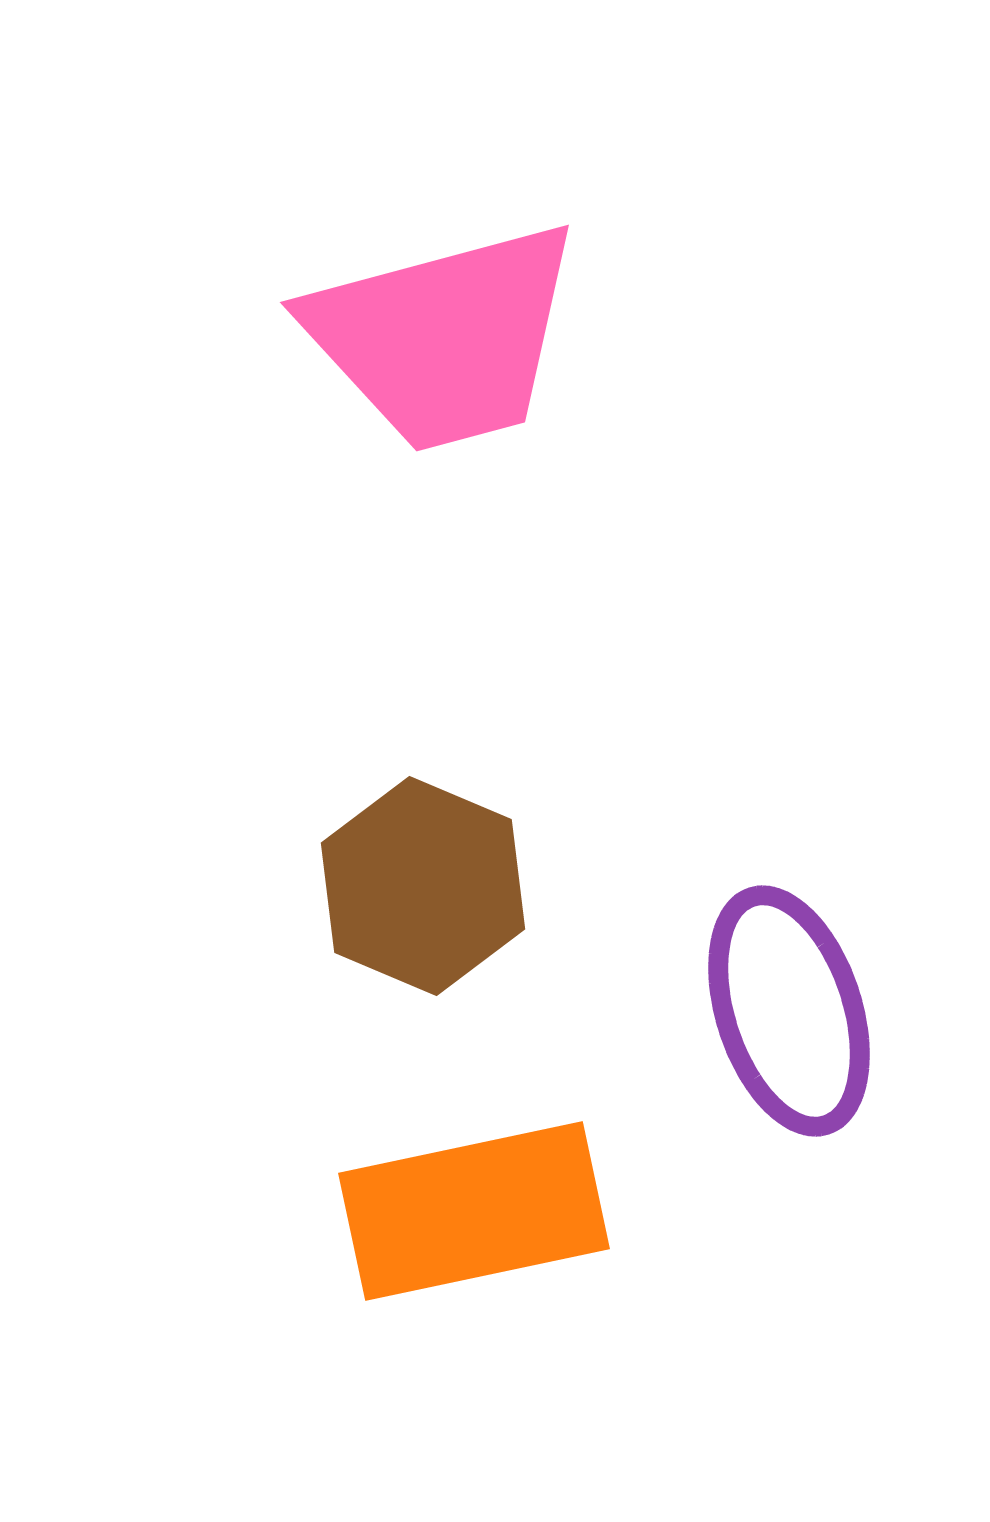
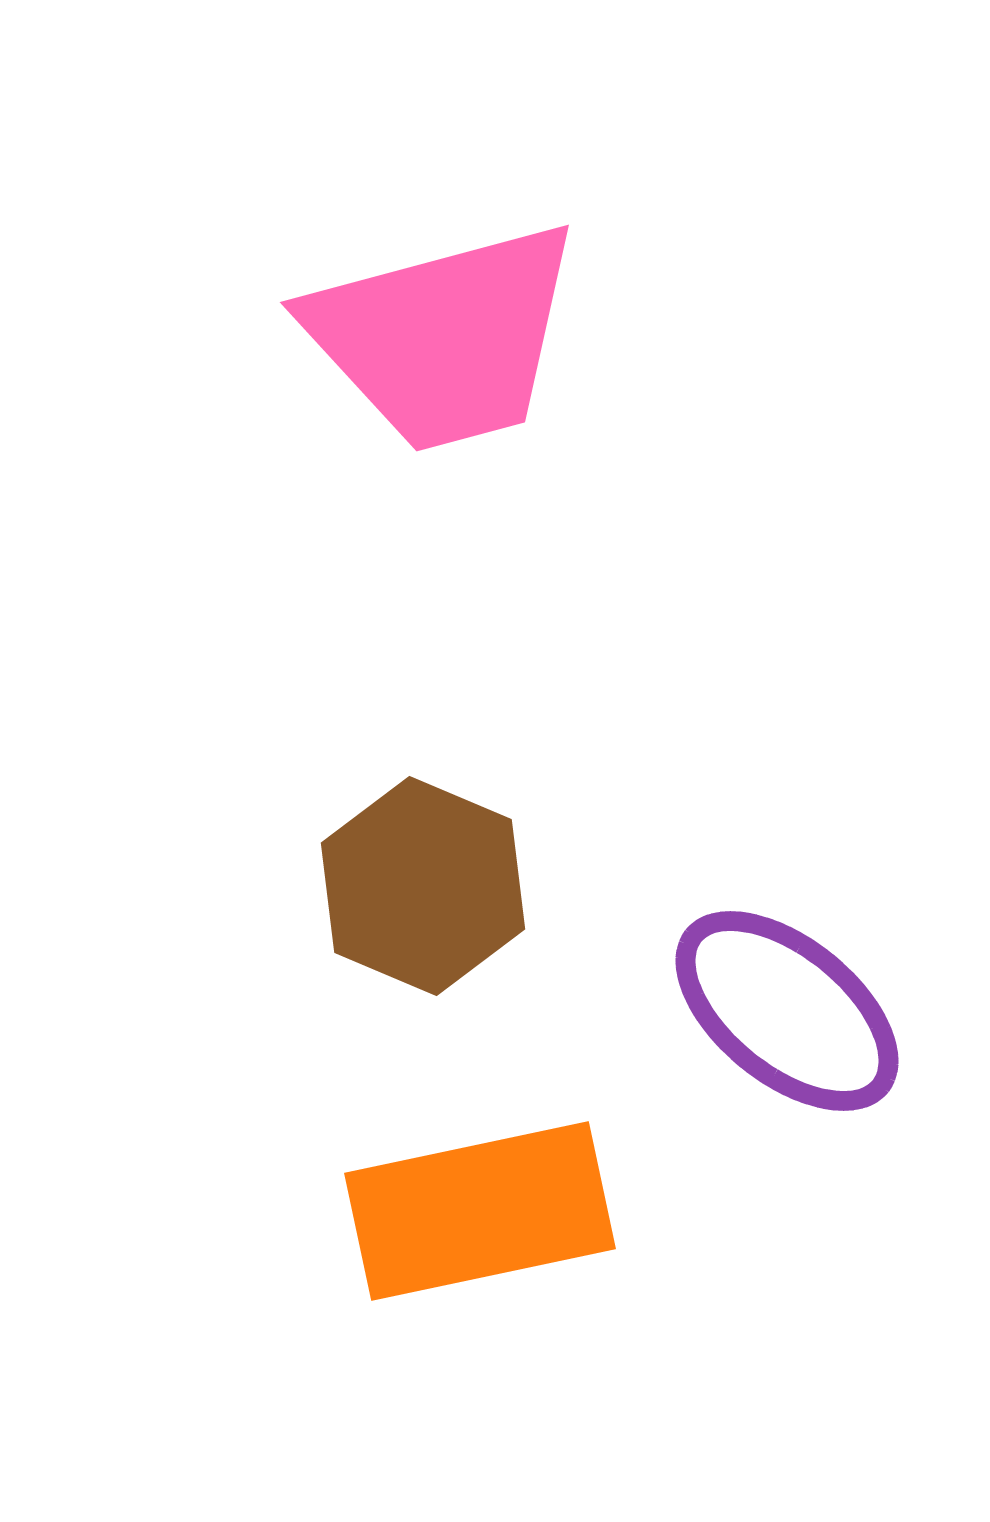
purple ellipse: moved 2 px left; rotated 33 degrees counterclockwise
orange rectangle: moved 6 px right
